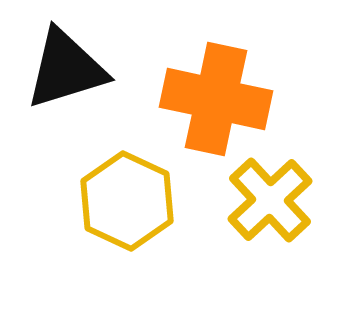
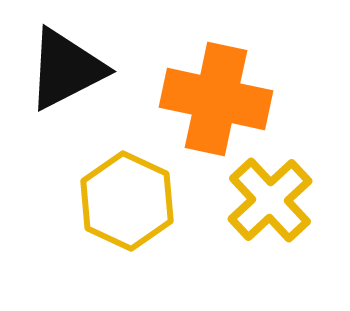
black triangle: rotated 10 degrees counterclockwise
